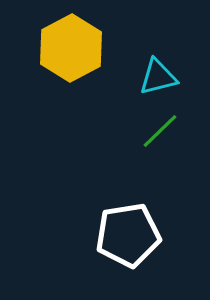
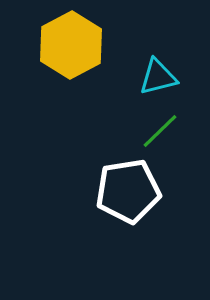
yellow hexagon: moved 3 px up
white pentagon: moved 44 px up
